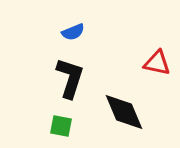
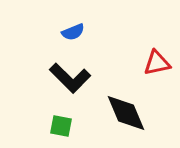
red triangle: rotated 24 degrees counterclockwise
black L-shape: rotated 117 degrees clockwise
black diamond: moved 2 px right, 1 px down
